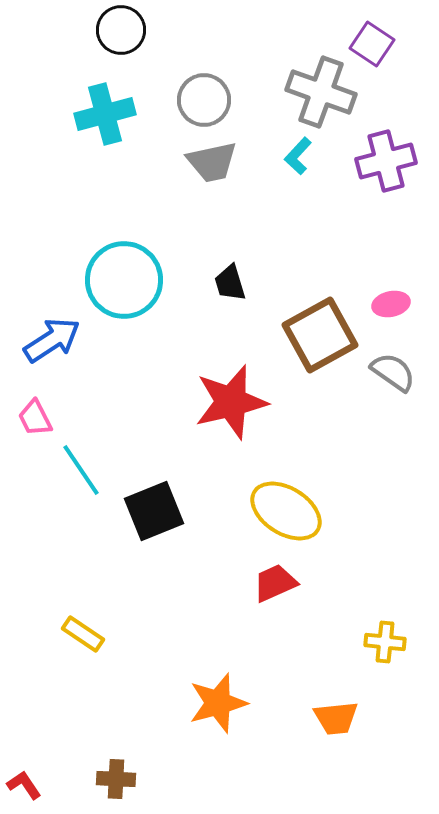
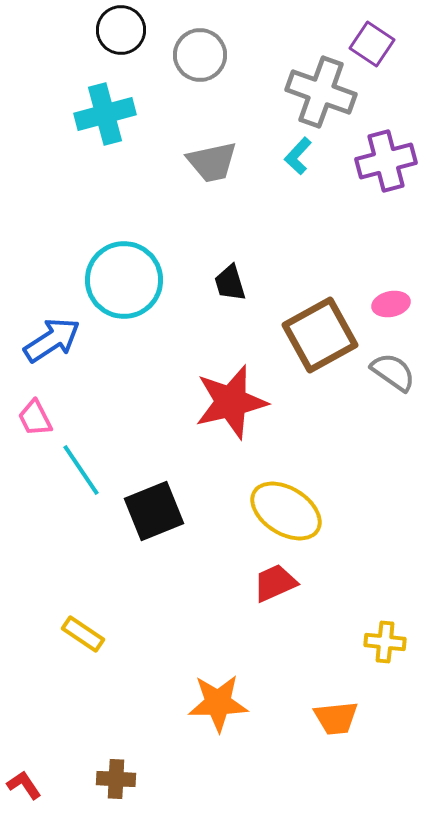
gray circle: moved 4 px left, 45 px up
orange star: rotated 14 degrees clockwise
